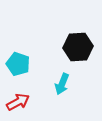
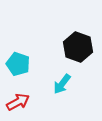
black hexagon: rotated 24 degrees clockwise
cyan arrow: rotated 15 degrees clockwise
